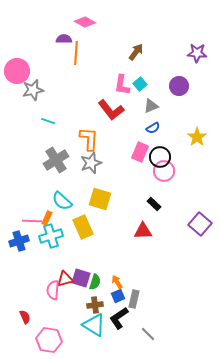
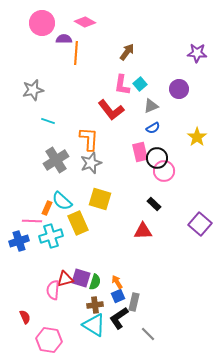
brown arrow at (136, 52): moved 9 px left
pink circle at (17, 71): moved 25 px right, 48 px up
purple circle at (179, 86): moved 3 px down
pink rectangle at (140, 152): rotated 36 degrees counterclockwise
black circle at (160, 157): moved 3 px left, 1 px down
orange rectangle at (47, 218): moved 10 px up
yellow rectangle at (83, 227): moved 5 px left, 4 px up
gray rectangle at (134, 299): moved 3 px down
